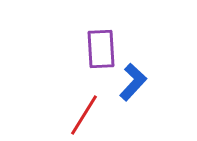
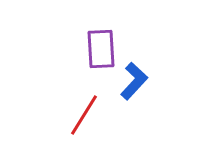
blue L-shape: moved 1 px right, 1 px up
